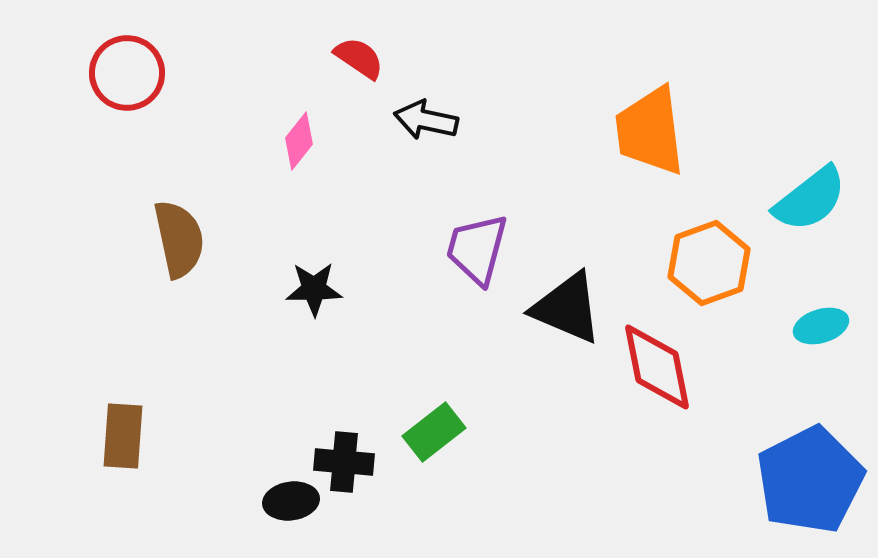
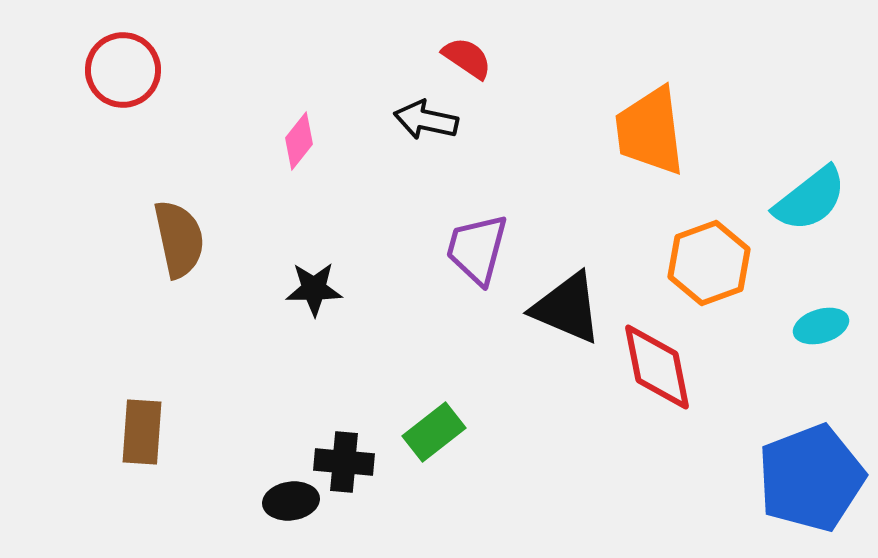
red semicircle: moved 108 px right
red circle: moved 4 px left, 3 px up
brown rectangle: moved 19 px right, 4 px up
blue pentagon: moved 1 px right, 2 px up; rotated 6 degrees clockwise
